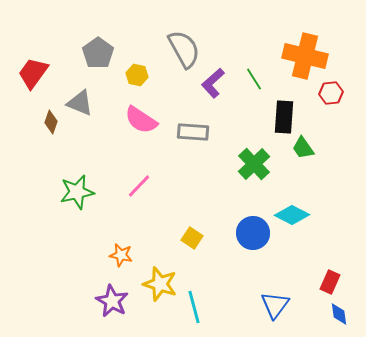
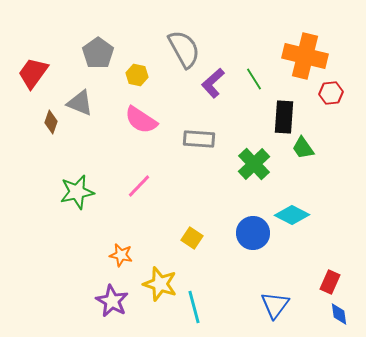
gray rectangle: moved 6 px right, 7 px down
